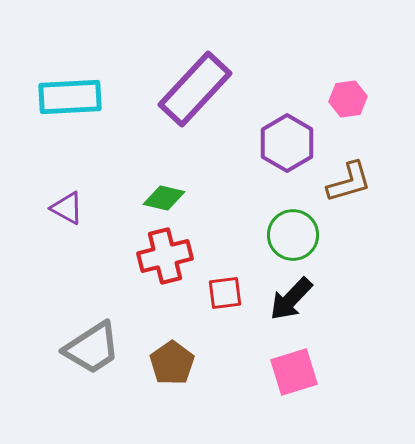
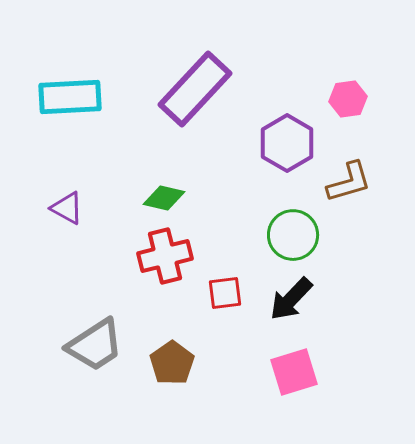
gray trapezoid: moved 3 px right, 3 px up
